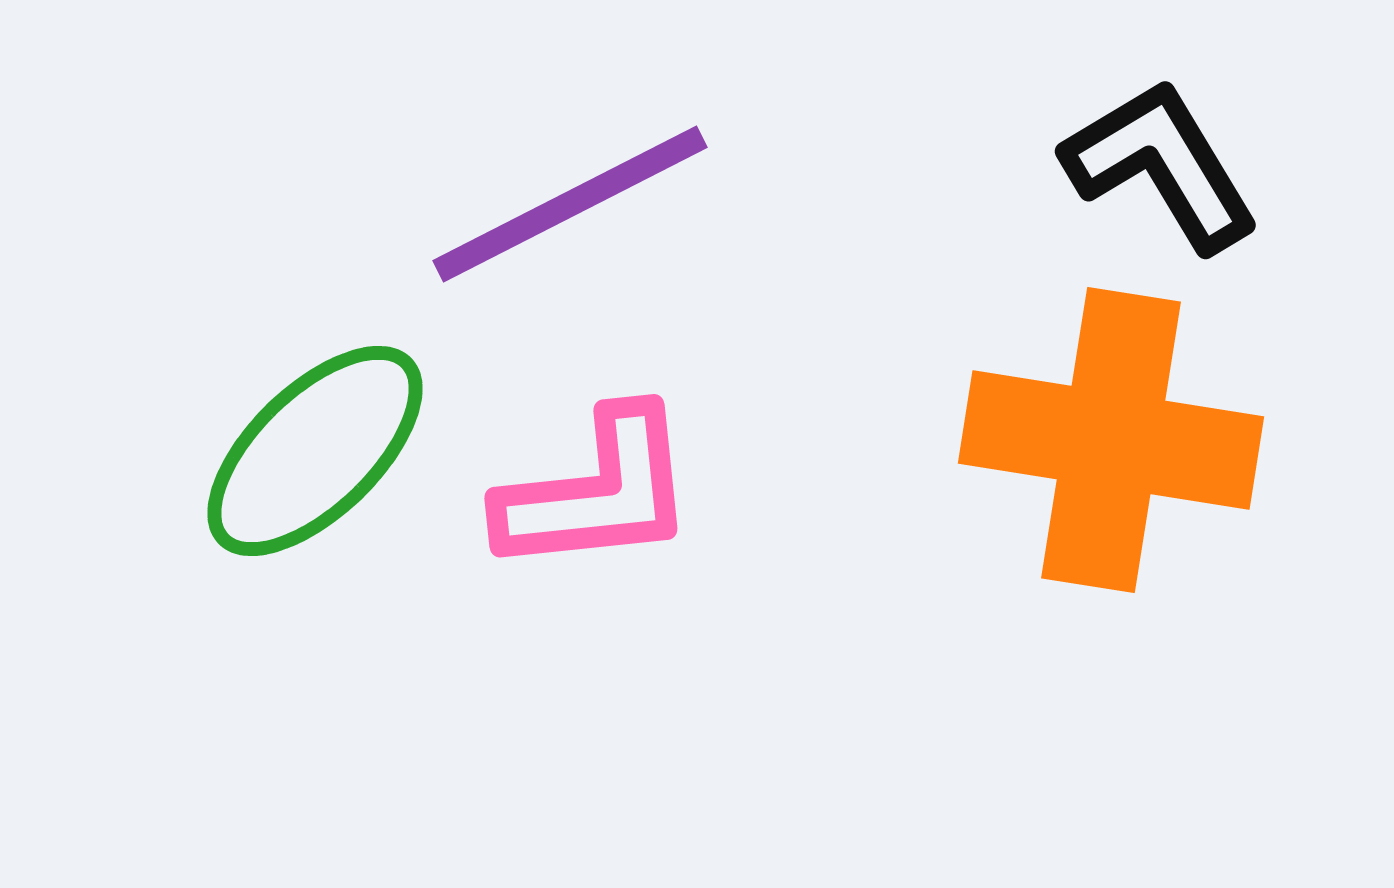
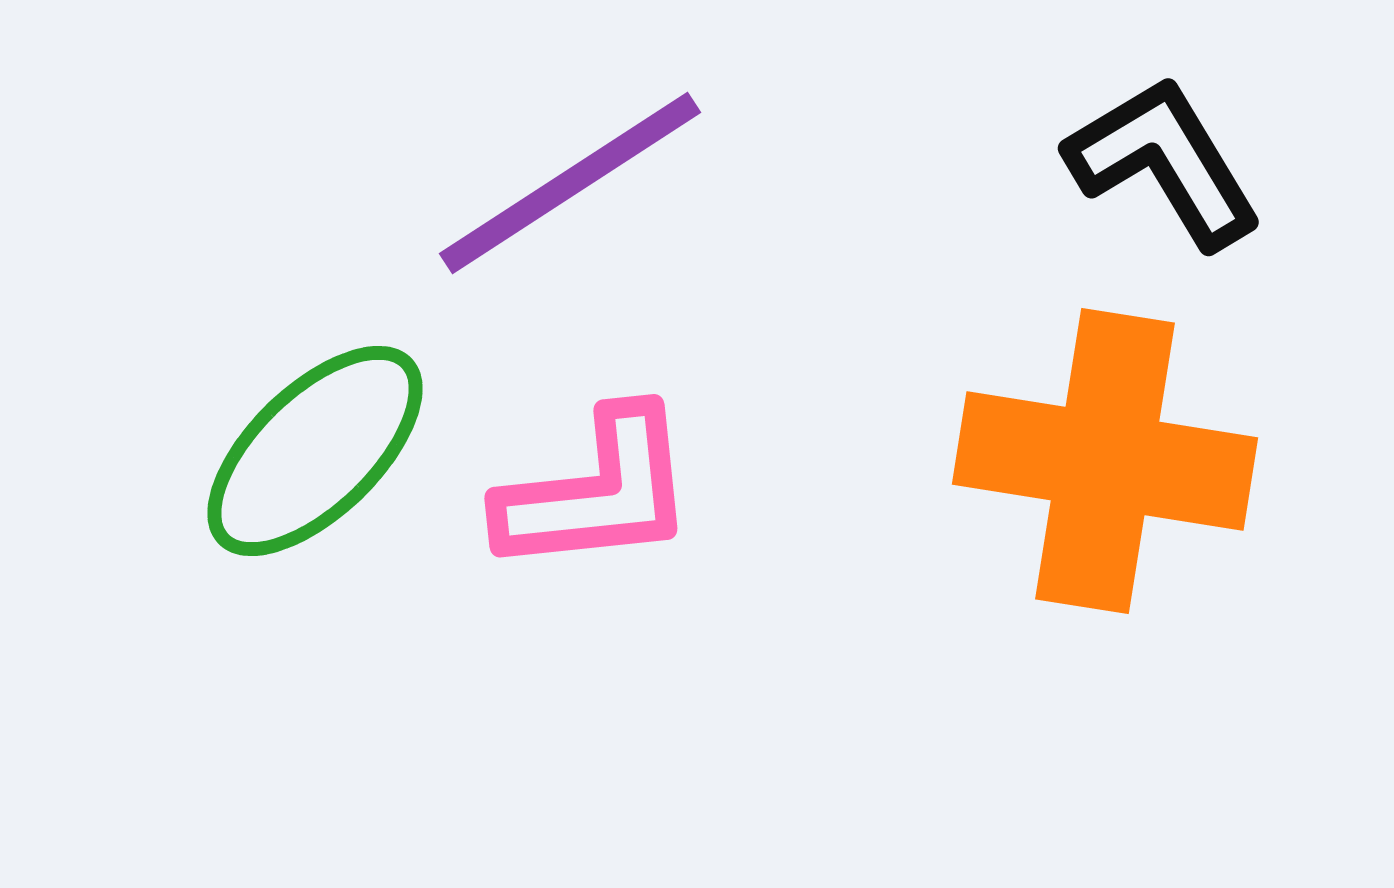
black L-shape: moved 3 px right, 3 px up
purple line: moved 21 px up; rotated 6 degrees counterclockwise
orange cross: moved 6 px left, 21 px down
